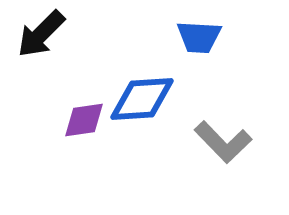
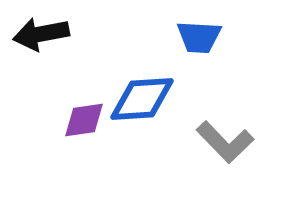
black arrow: rotated 34 degrees clockwise
gray L-shape: moved 2 px right
